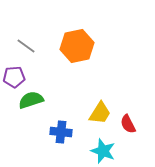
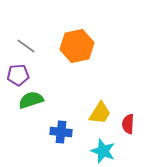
purple pentagon: moved 4 px right, 2 px up
red semicircle: rotated 30 degrees clockwise
